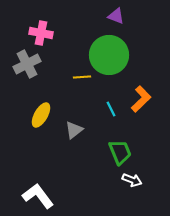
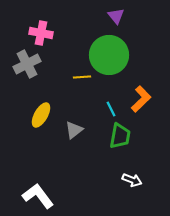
purple triangle: rotated 30 degrees clockwise
green trapezoid: moved 16 px up; rotated 32 degrees clockwise
